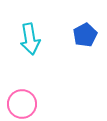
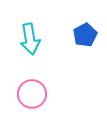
pink circle: moved 10 px right, 10 px up
